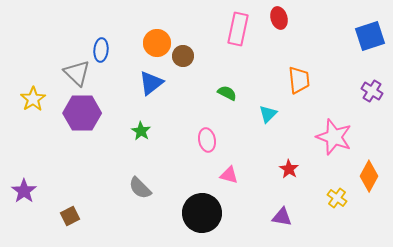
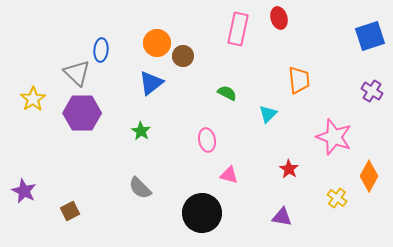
purple star: rotated 10 degrees counterclockwise
brown square: moved 5 px up
